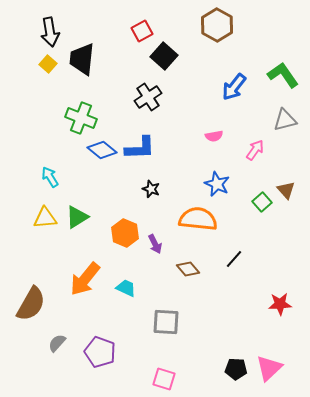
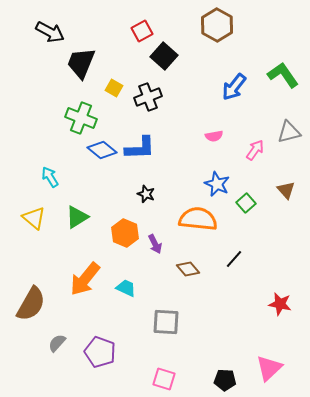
black arrow: rotated 52 degrees counterclockwise
black trapezoid: moved 1 px left, 4 px down; rotated 16 degrees clockwise
yellow square: moved 66 px right, 24 px down; rotated 12 degrees counterclockwise
black cross: rotated 12 degrees clockwise
gray triangle: moved 4 px right, 12 px down
black star: moved 5 px left, 5 px down
green square: moved 16 px left, 1 px down
yellow triangle: moved 11 px left; rotated 45 degrees clockwise
red star: rotated 15 degrees clockwise
black pentagon: moved 11 px left, 11 px down
